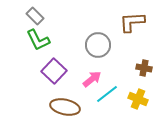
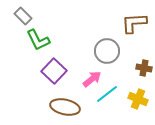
gray rectangle: moved 12 px left
brown L-shape: moved 2 px right, 1 px down
gray circle: moved 9 px right, 6 px down
